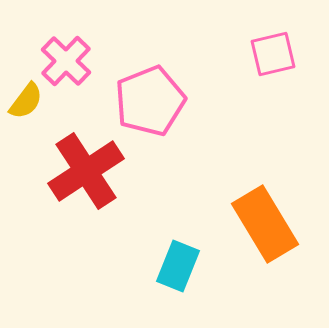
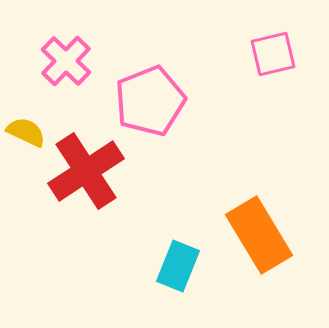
yellow semicircle: moved 31 px down; rotated 102 degrees counterclockwise
orange rectangle: moved 6 px left, 11 px down
